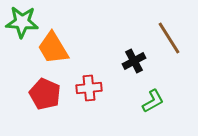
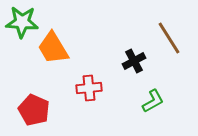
red pentagon: moved 11 px left, 16 px down
